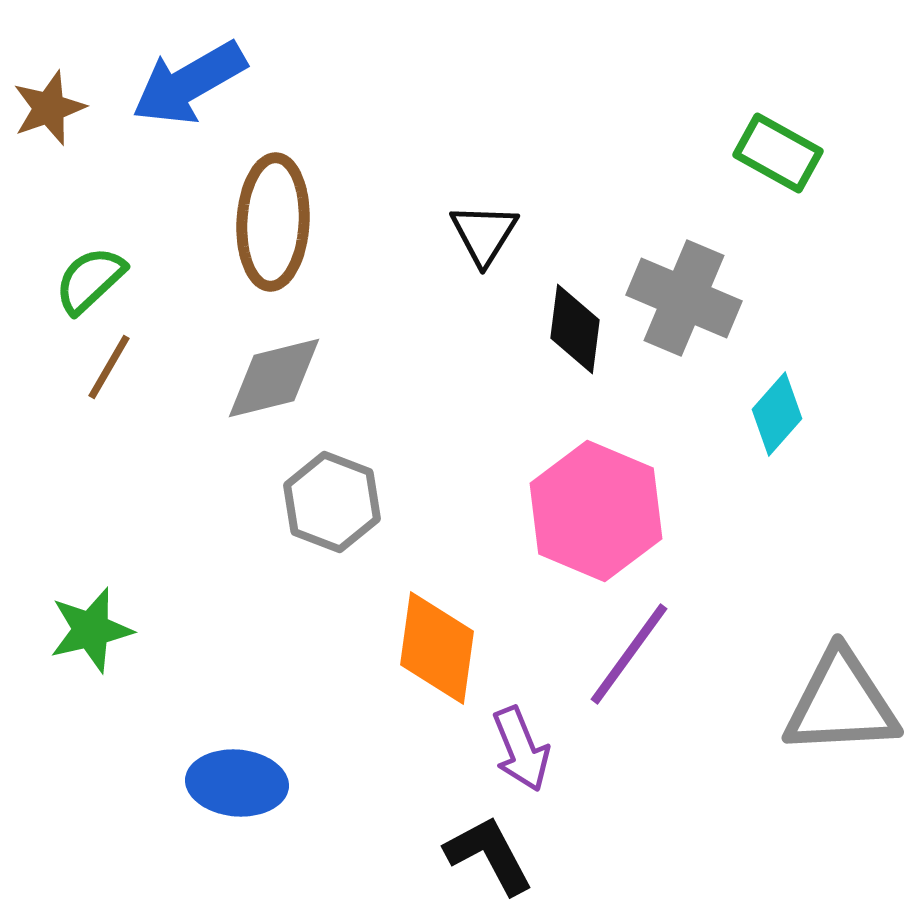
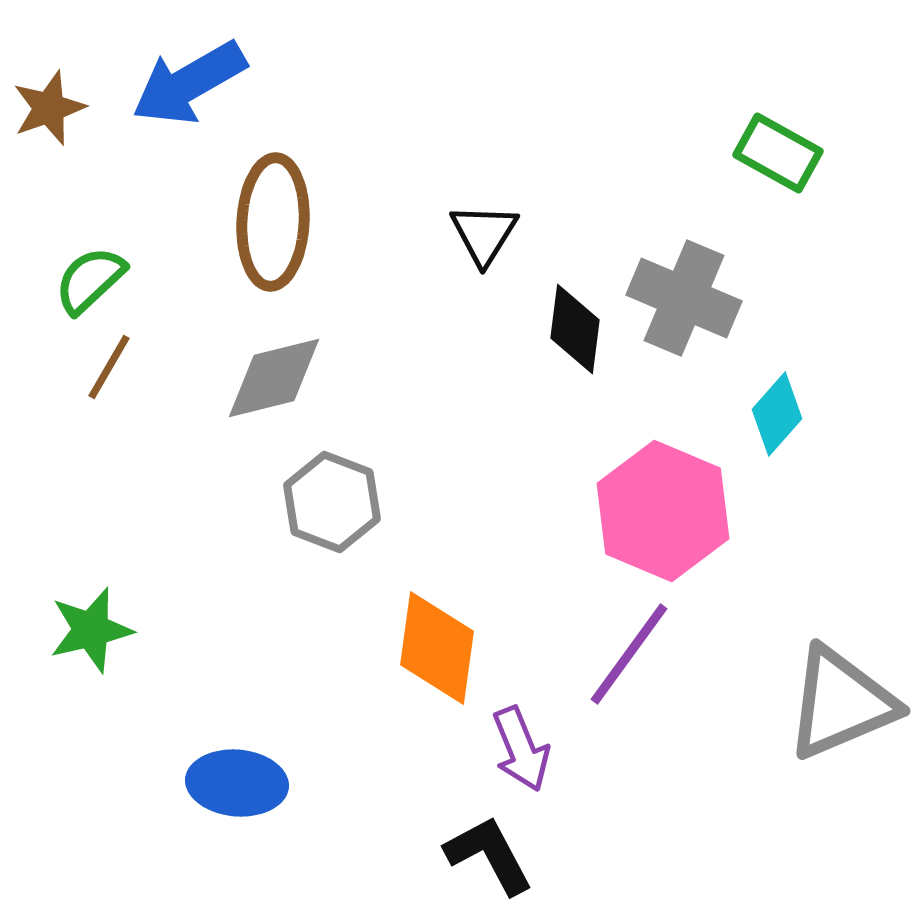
pink hexagon: moved 67 px right
gray triangle: rotated 20 degrees counterclockwise
